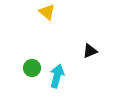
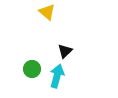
black triangle: moved 25 px left; rotated 21 degrees counterclockwise
green circle: moved 1 px down
